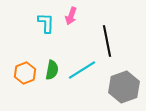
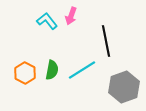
cyan L-shape: moved 1 px right, 2 px up; rotated 40 degrees counterclockwise
black line: moved 1 px left
orange hexagon: rotated 10 degrees counterclockwise
